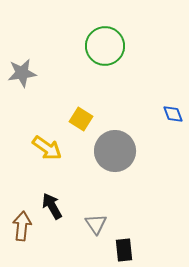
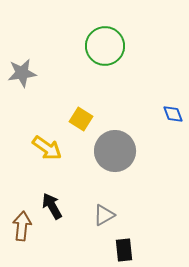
gray triangle: moved 8 px right, 9 px up; rotated 35 degrees clockwise
